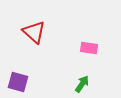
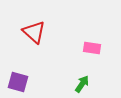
pink rectangle: moved 3 px right
